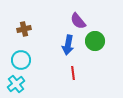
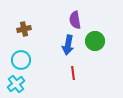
purple semicircle: moved 3 px left, 1 px up; rotated 30 degrees clockwise
